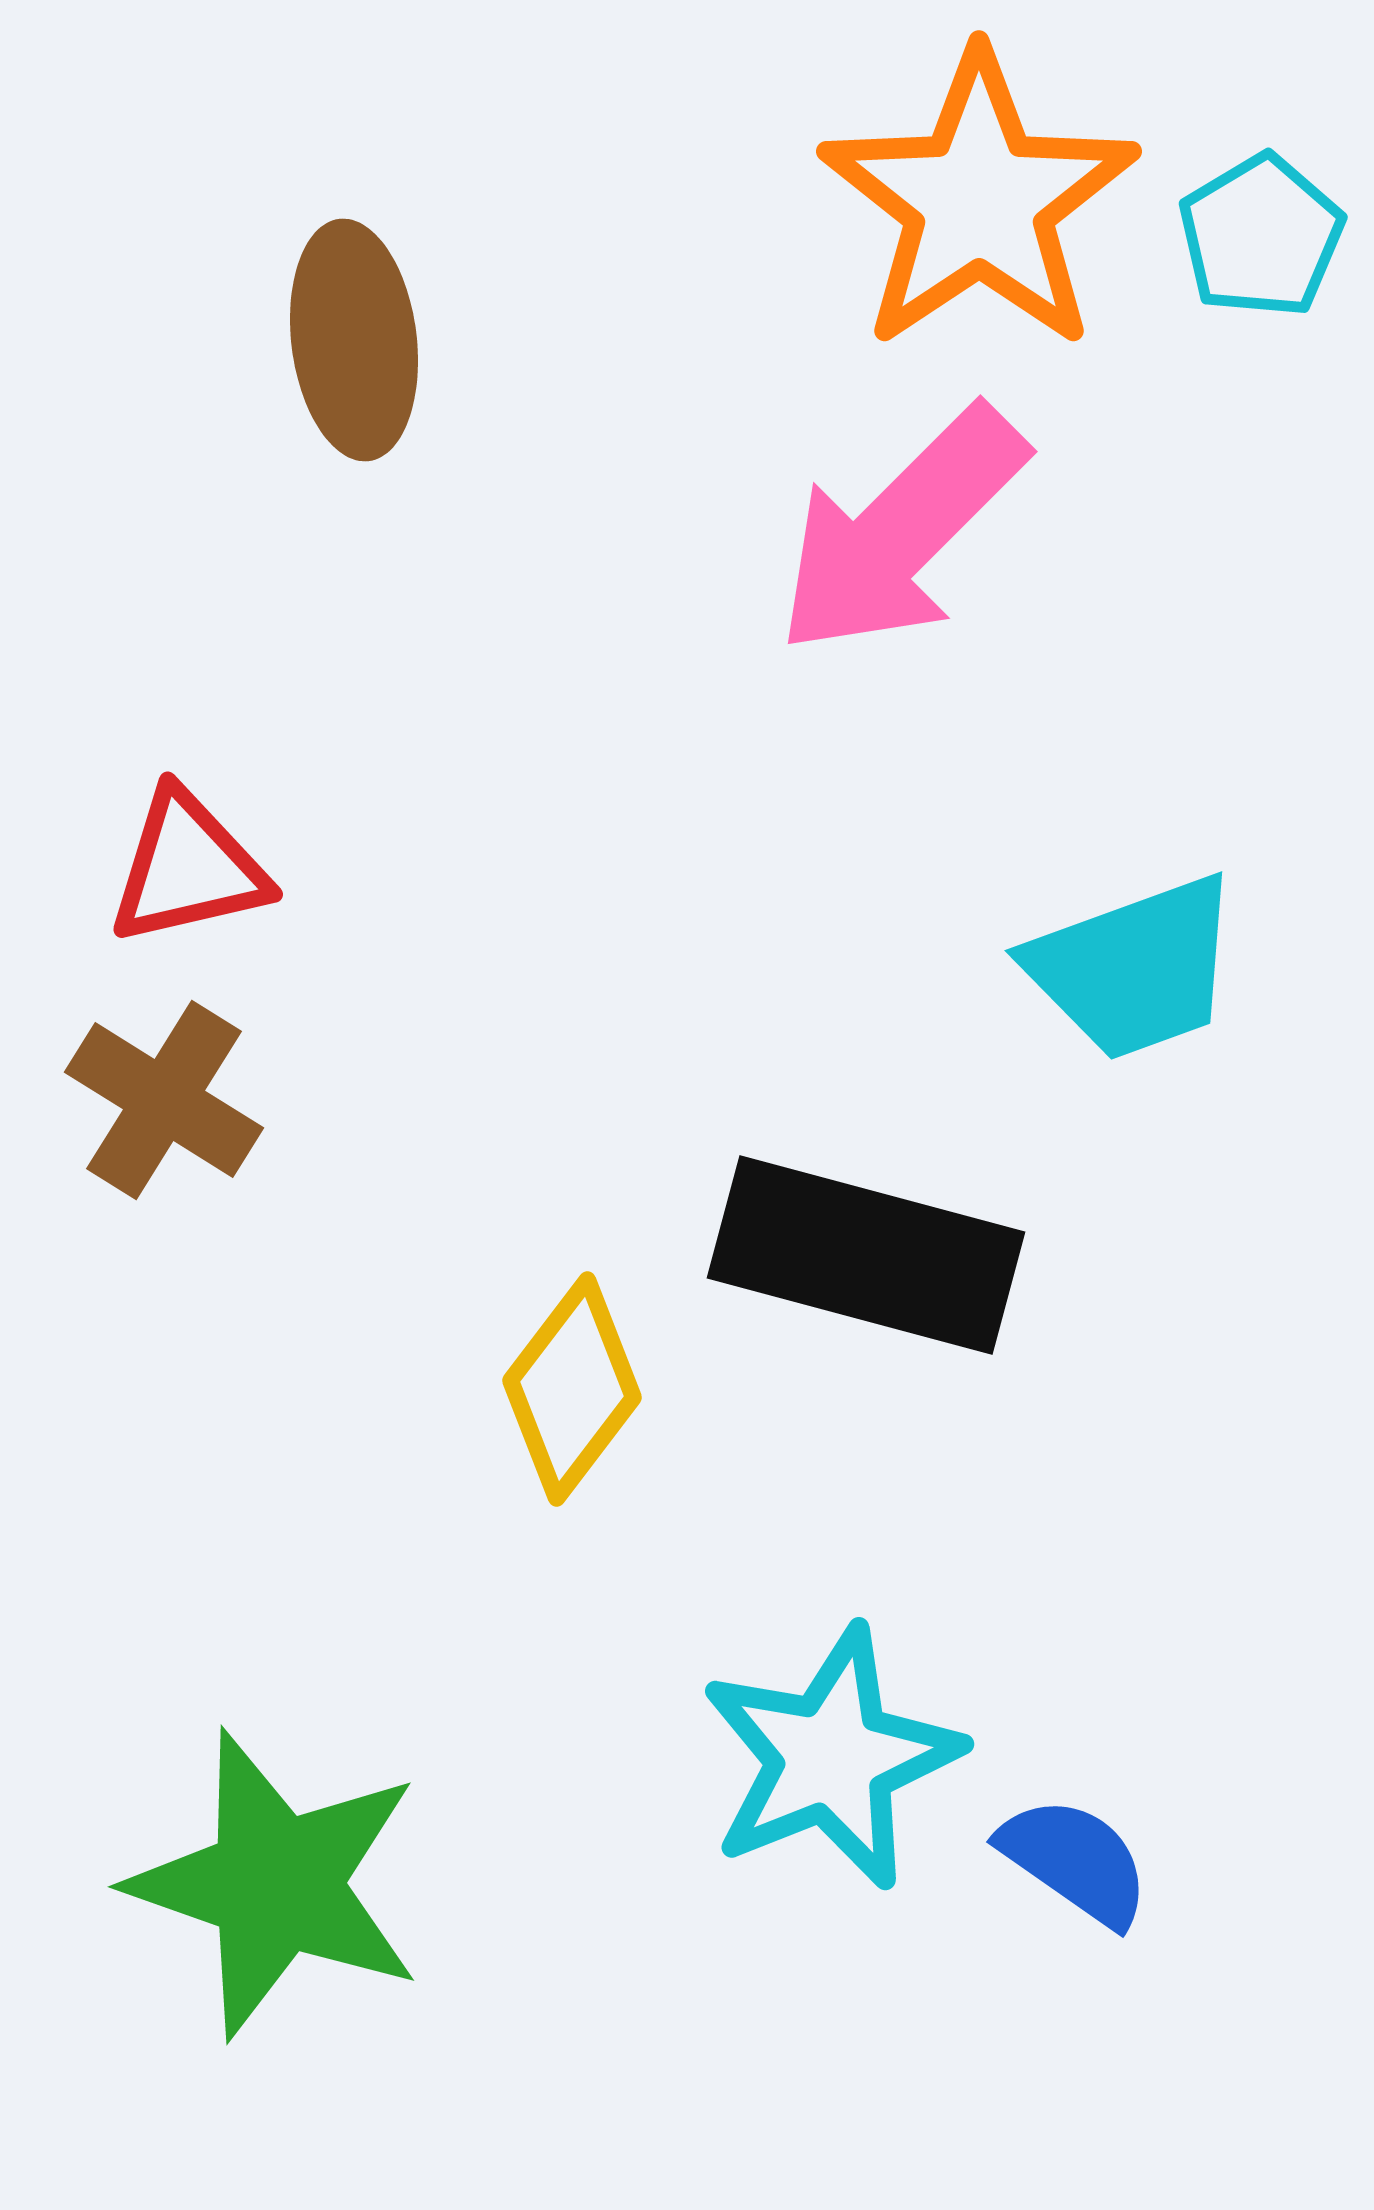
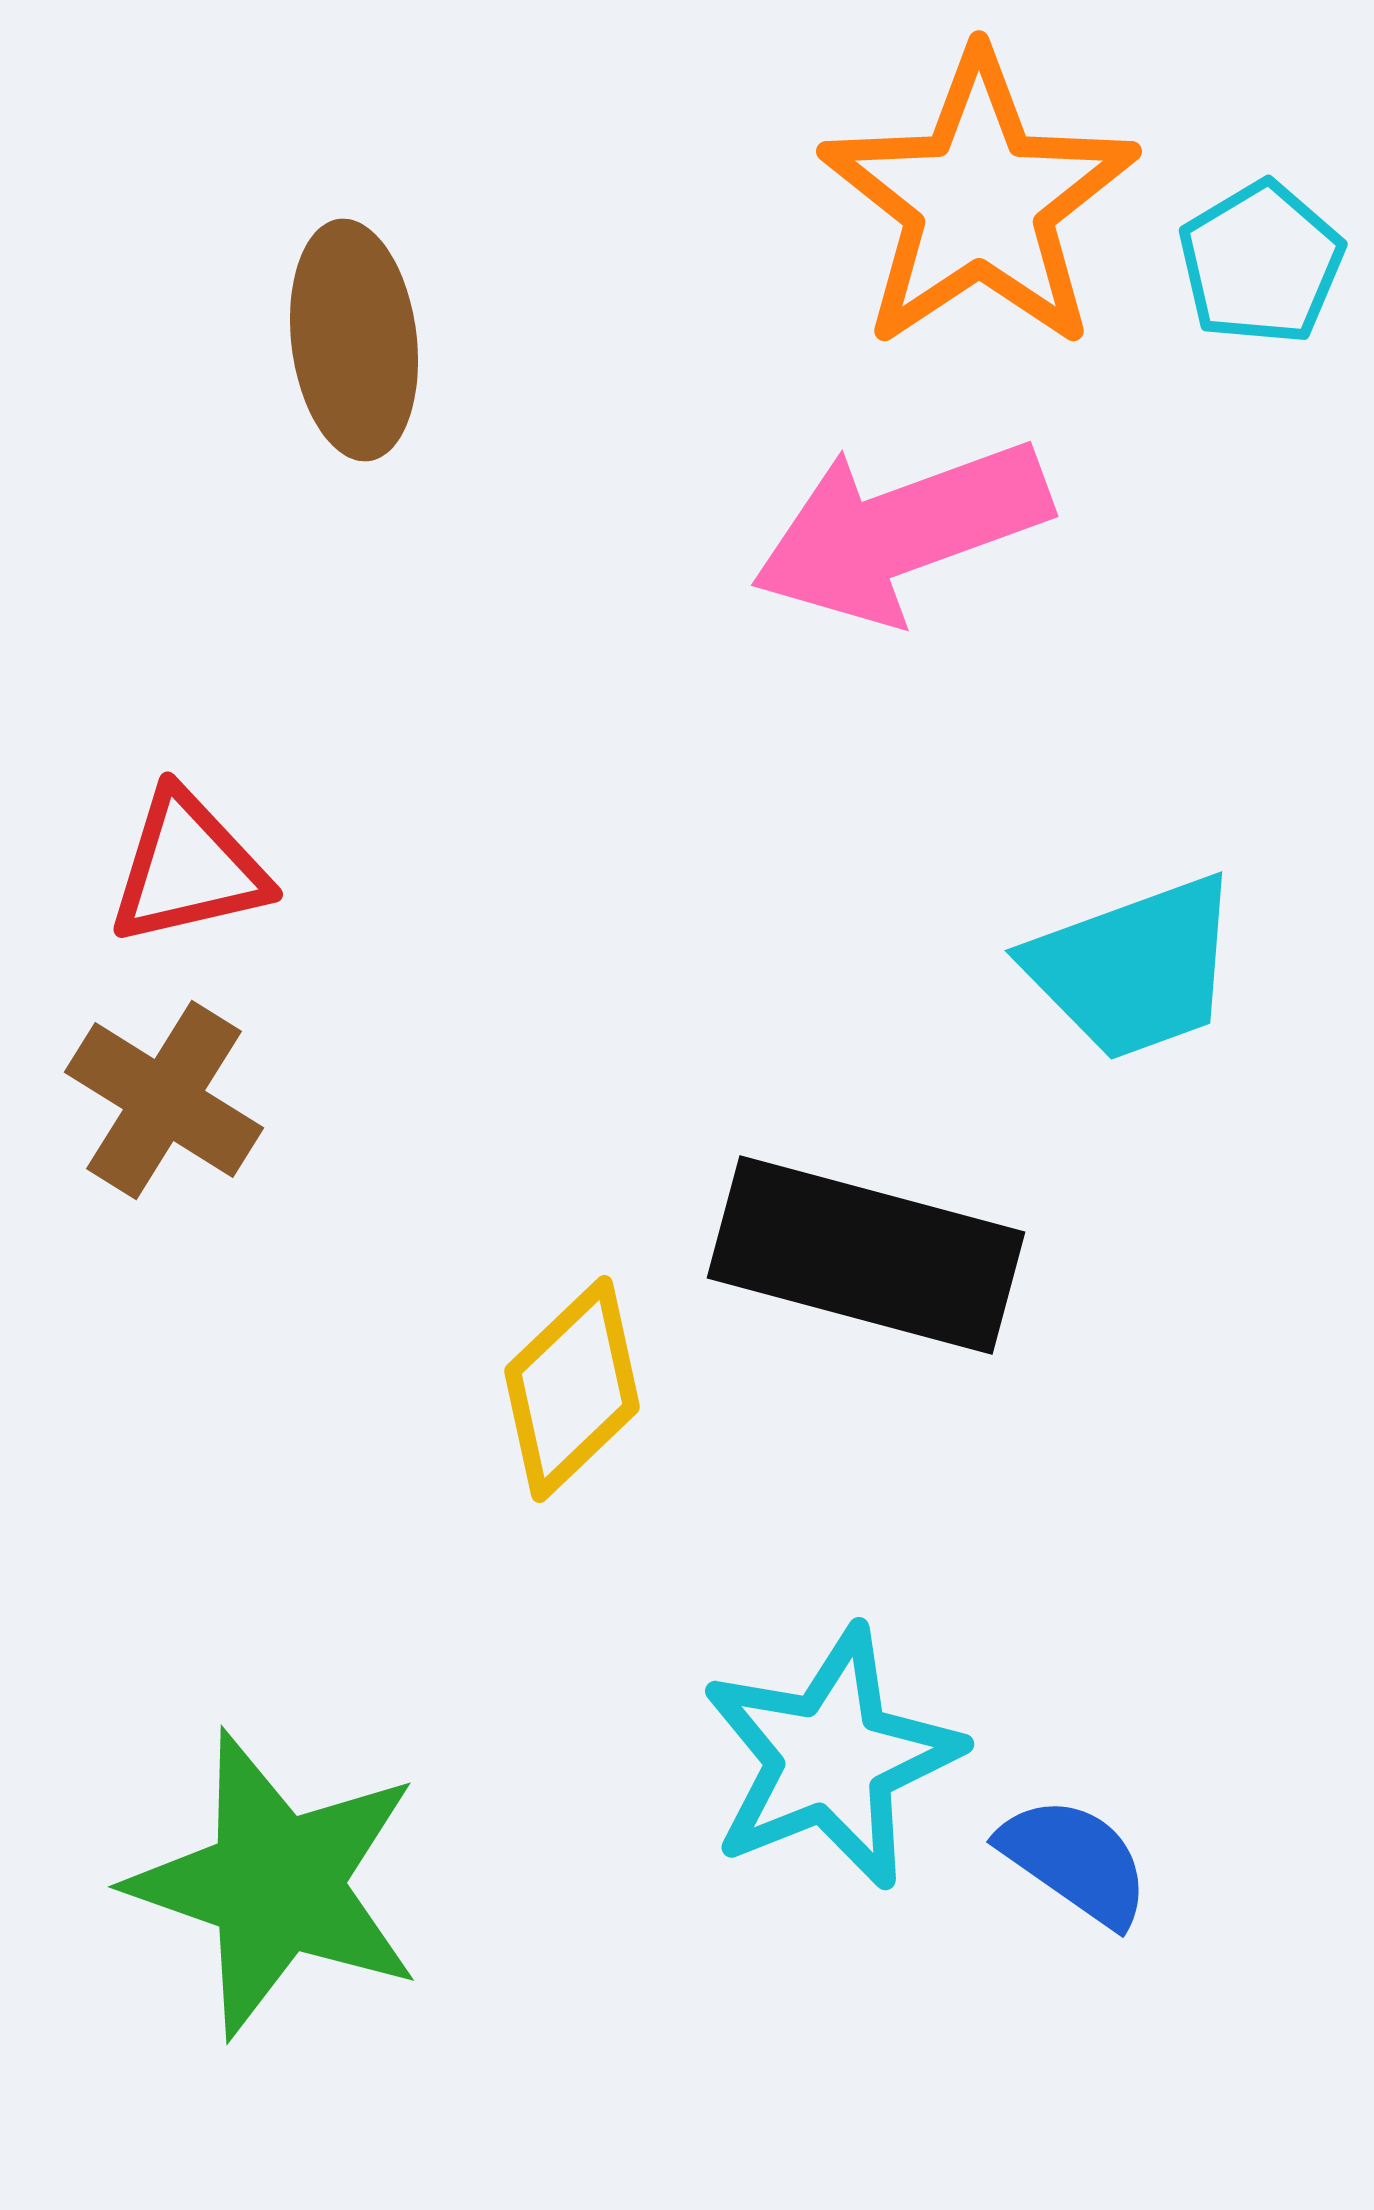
cyan pentagon: moved 27 px down
pink arrow: rotated 25 degrees clockwise
yellow diamond: rotated 9 degrees clockwise
